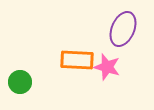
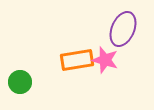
orange rectangle: rotated 12 degrees counterclockwise
pink star: moved 2 px left, 7 px up
